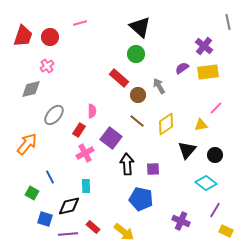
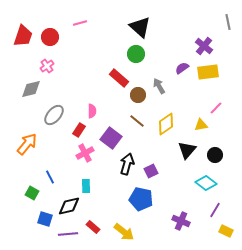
black arrow at (127, 164): rotated 20 degrees clockwise
purple square at (153, 169): moved 2 px left, 2 px down; rotated 24 degrees counterclockwise
